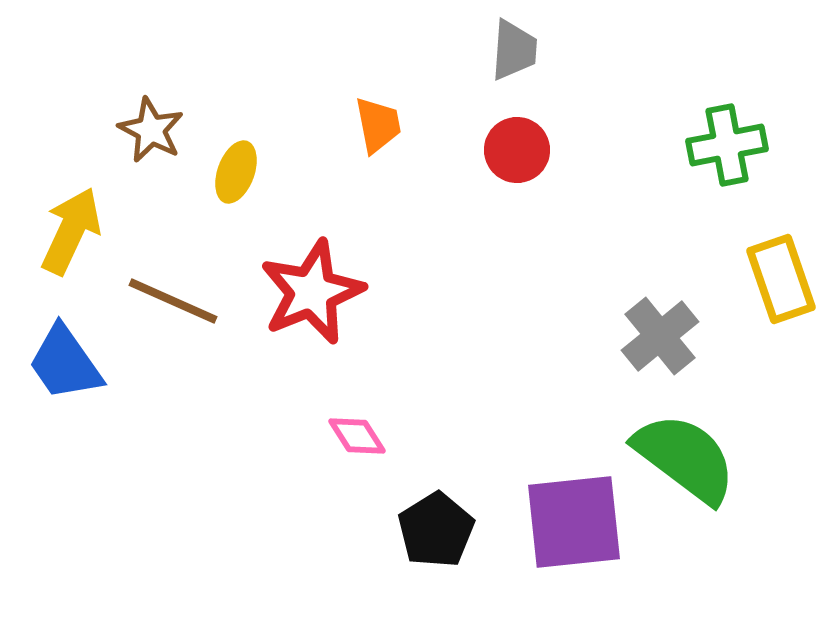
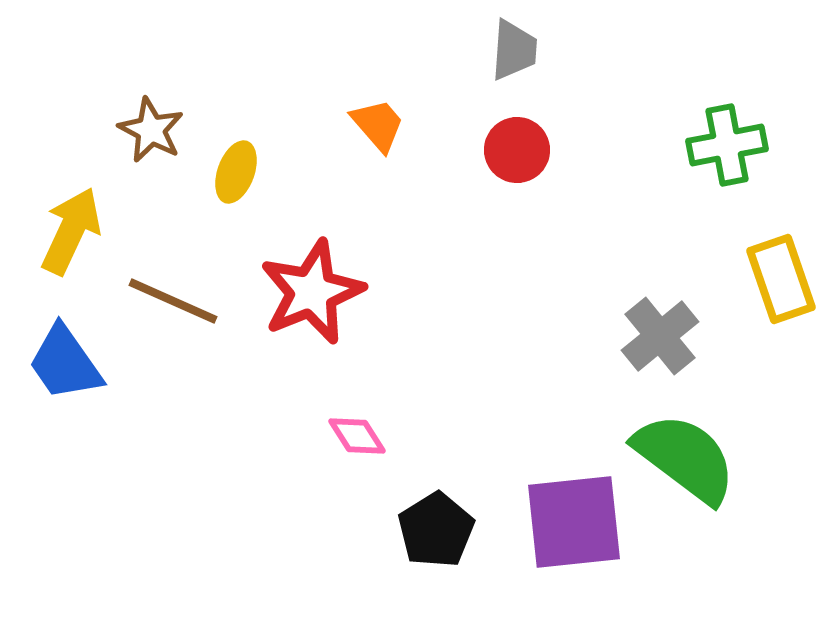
orange trapezoid: rotated 30 degrees counterclockwise
